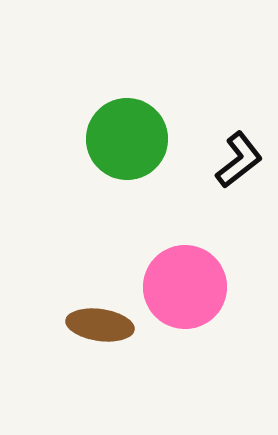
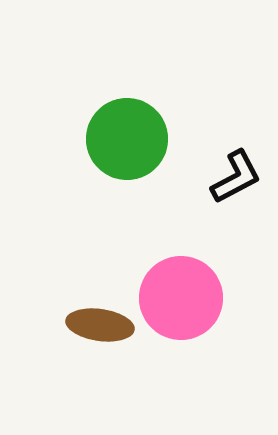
black L-shape: moved 3 px left, 17 px down; rotated 10 degrees clockwise
pink circle: moved 4 px left, 11 px down
